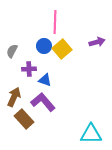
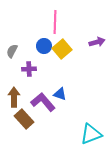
blue triangle: moved 15 px right, 14 px down
brown arrow: rotated 24 degrees counterclockwise
cyan triangle: rotated 20 degrees counterclockwise
